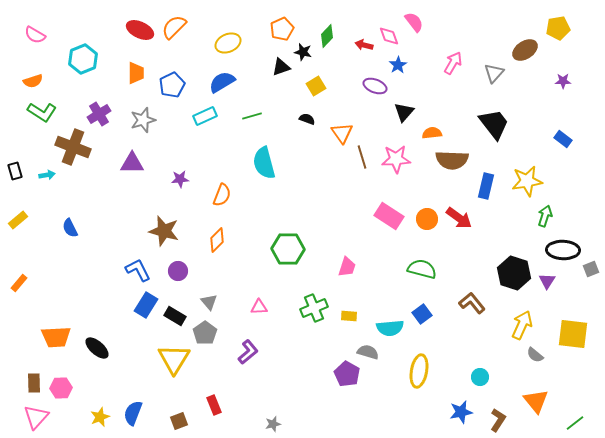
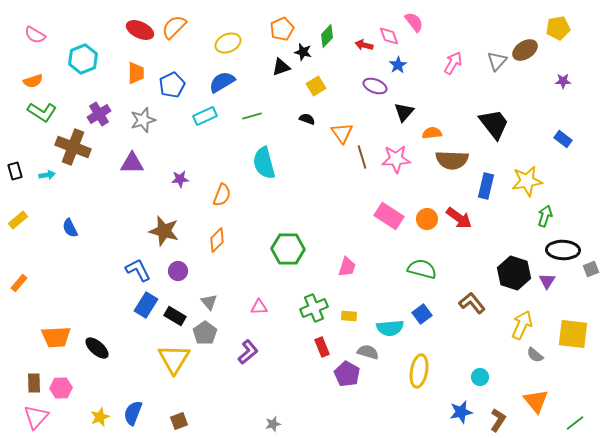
gray triangle at (494, 73): moved 3 px right, 12 px up
red rectangle at (214, 405): moved 108 px right, 58 px up
